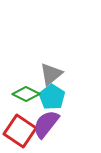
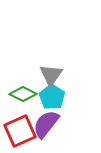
gray triangle: moved 1 px down; rotated 15 degrees counterclockwise
green diamond: moved 3 px left
red square: rotated 32 degrees clockwise
